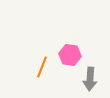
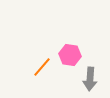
orange line: rotated 20 degrees clockwise
